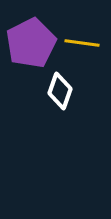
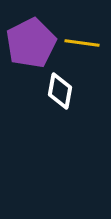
white diamond: rotated 9 degrees counterclockwise
